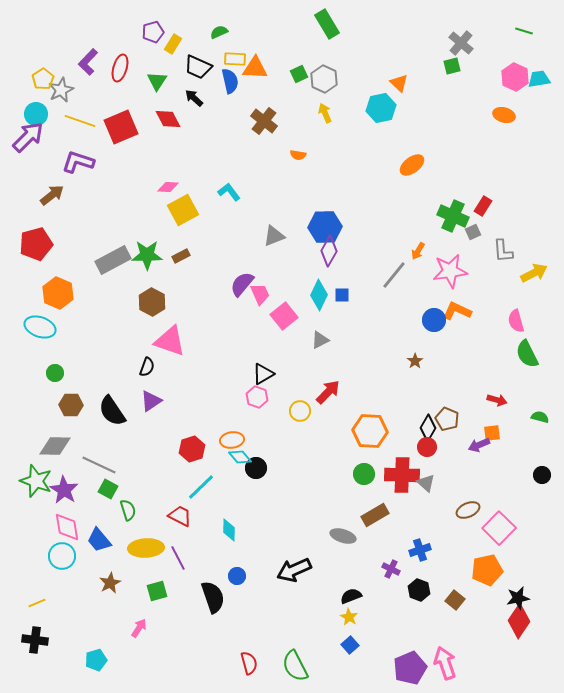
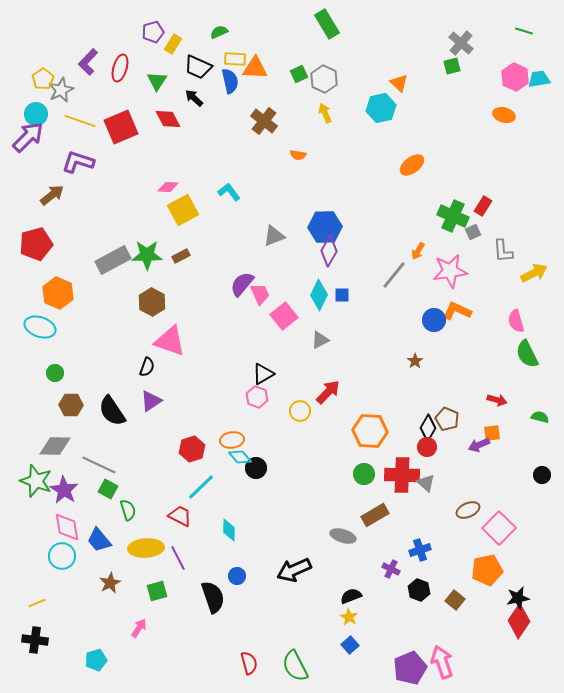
pink arrow at (445, 663): moved 3 px left, 1 px up
